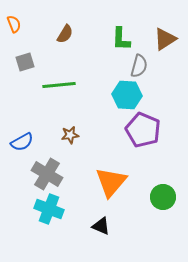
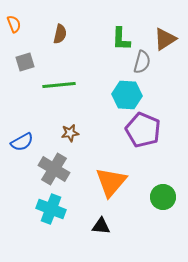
brown semicircle: moved 5 px left; rotated 18 degrees counterclockwise
gray semicircle: moved 3 px right, 4 px up
brown star: moved 2 px up
gray cross: moved 7 px right, 5 px up
cyan cross: moved 2 px right
black triangle: rotated 18 degrees counterclockwise
